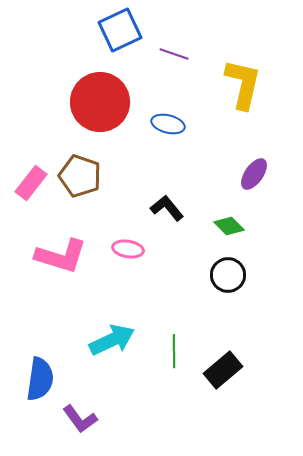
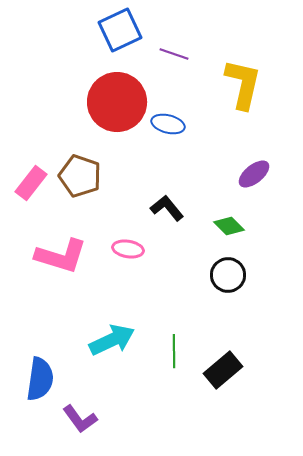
red circle: moved 17 px right
purple ellipse: rotated 16 degrees clockwise
